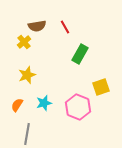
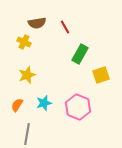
brown semicircle: moved 3 px up
yellow cross: rotated 24 degrees counterclockwise
yellow square: moved 12 px up
